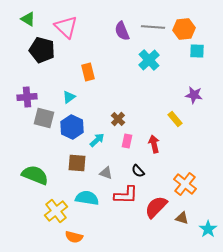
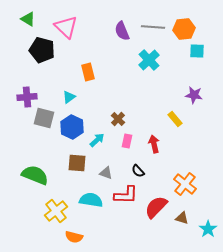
cyan semicircle: moved 4 px right, 2 px down
